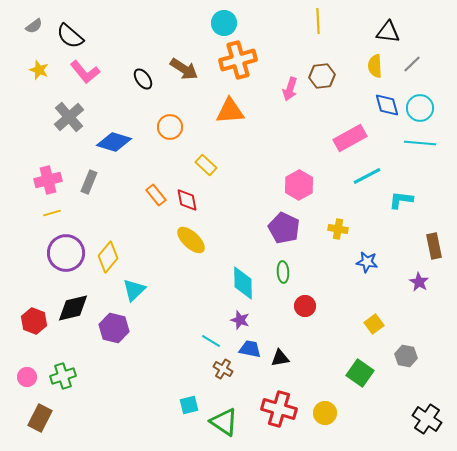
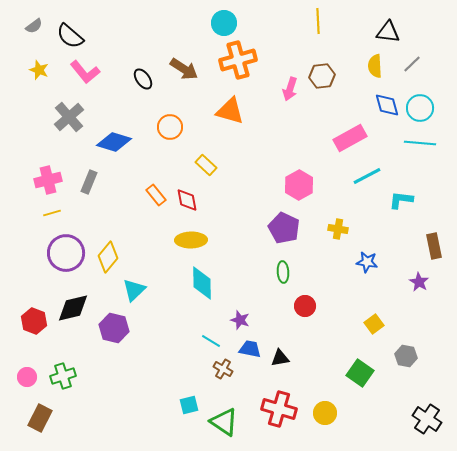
orange triangle at (230, 111): rotated 20 degrees clockwise
yellow ellipse at (191, 240): rotated 44 degrees counterclockwise
cyan diamond at (243, 283): moved 41 px left
